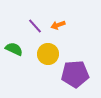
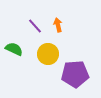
orange arrow: rotated 96 degrees clockwise
